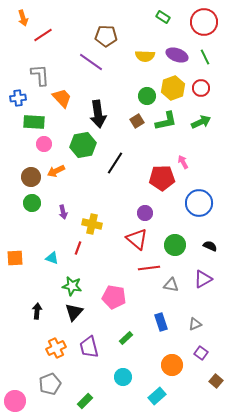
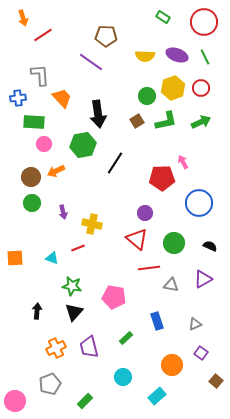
green circle at (175, 245): moved 1 px left, 2 px up
red line at (78, 248): rotated 48 degrees clockwise
blue rectangle at (161, 322): moved 4 px left, 1 px up
